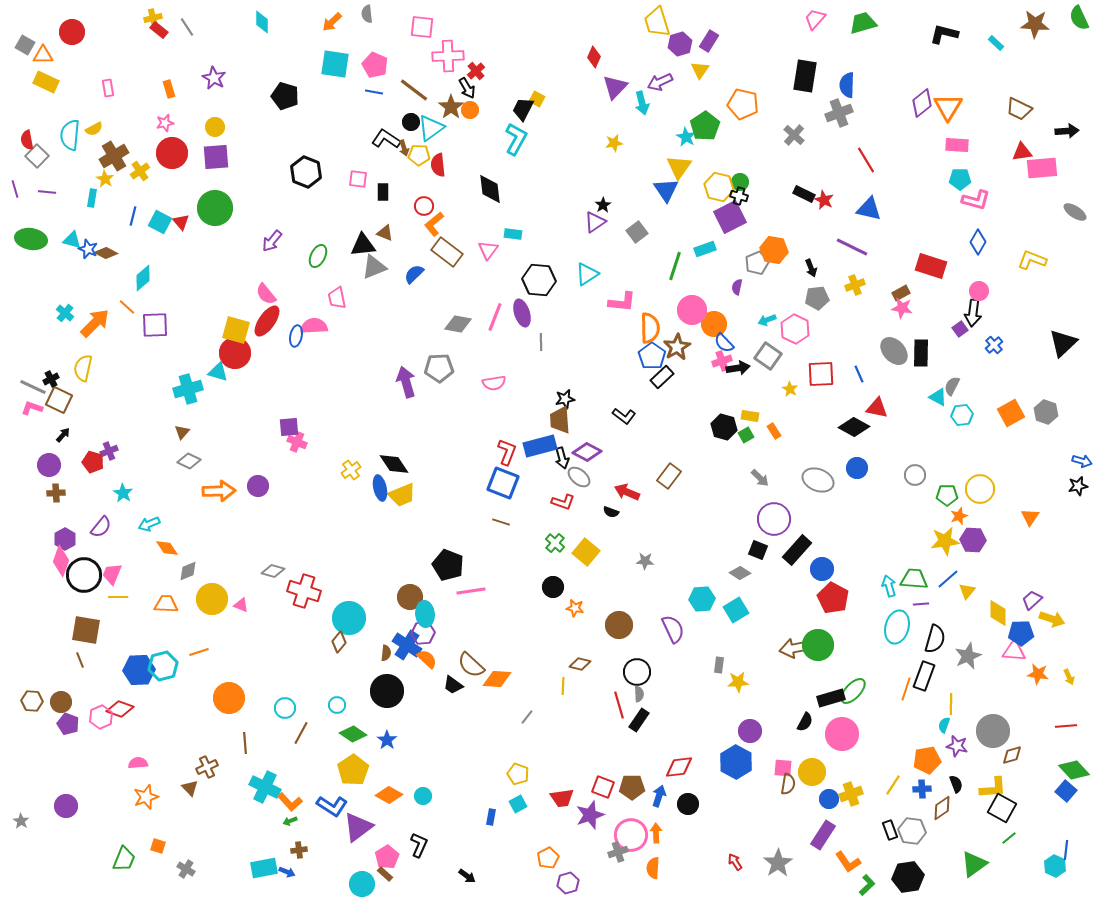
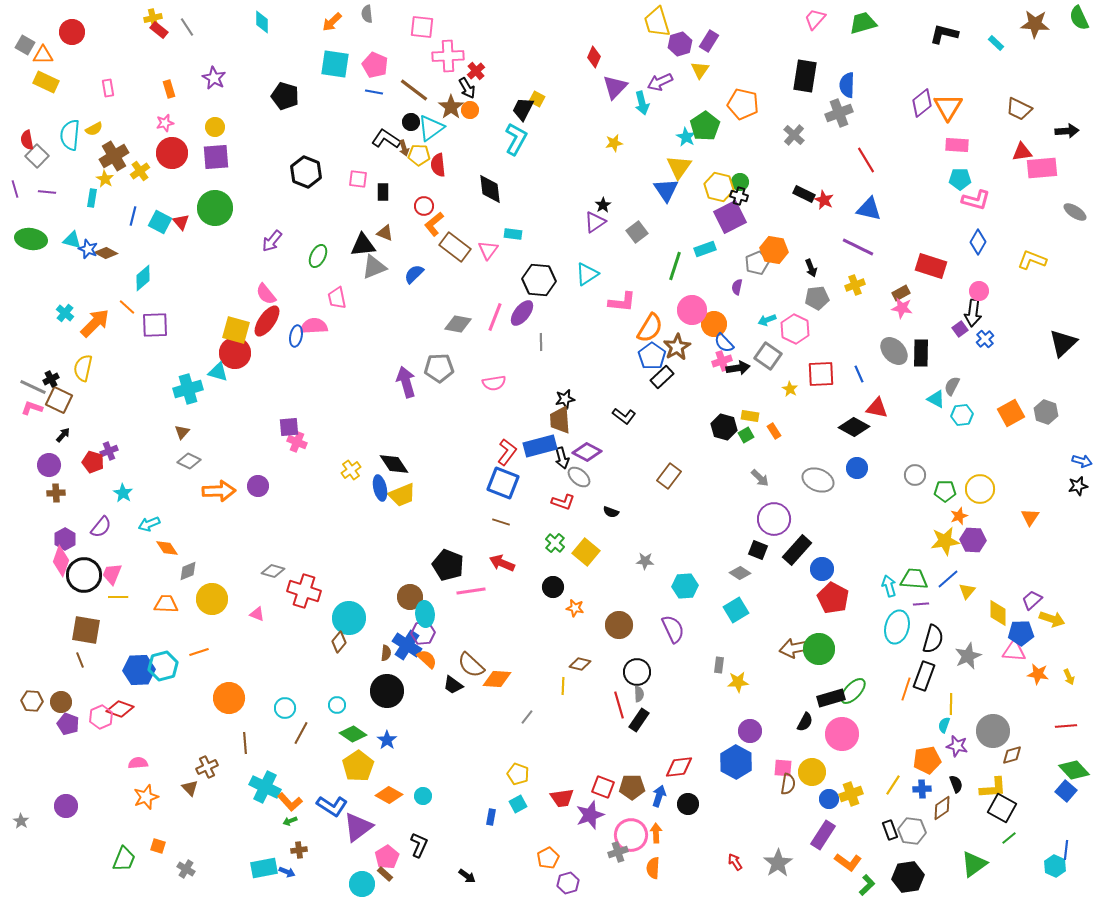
purple line at (852, 247): moved 6 px right
brown rectangle at (447, 252): moved 8 px right, 5 px up
purple ellipse at (522, 313): rotated 56 degrees clockwise
orange semicircle at (650, 328): rotated 32 degrees clockwise
blue cross at (994, 345): moved 9 px left, 6 px up
cyan triangle at (938, 397): moved 2 px left, 2 px down
red L-shape at (507, 452): rotated 16 degrees clockwise
red arrow at (627, 492): moved 125 px left, 71 px down
green pentagon at (947, 495): moved 2 px left, 4 px up
cyan hexagon at (702, 599): moved 17 px left, 13 px up
pink triangle at (241, 605): moved 16 px right, 9 px down
black semicircle at (935, 639): moved 2 px left
green circle at (818, 645): moved 1 px right, 4 px down
yellow pentagon at (353, 770): moved 5 px right, 4 px up
orange L-shape at (848, 862): rotated 20 degrees counterclockwise
